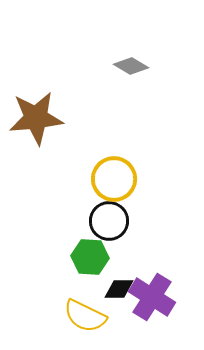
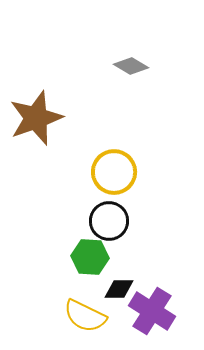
brown star: rotated 14 degrees counterclockwise
yellow circle: moved 7 px up
purple cross: moved 14 px down
